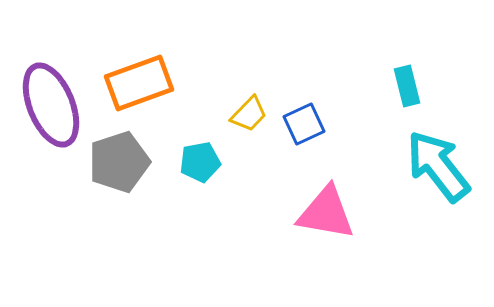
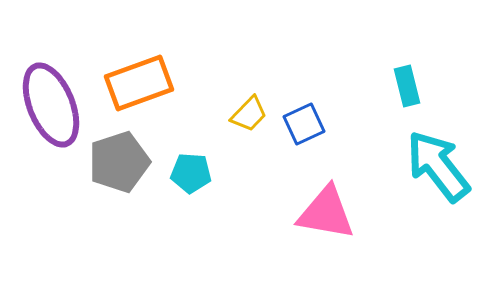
cyan pentagon: moved 9 px left, 11 px down; rotated 15 degrees clockwise
